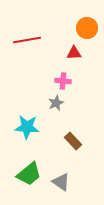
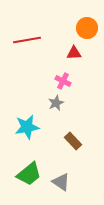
pink cross: rotated 21 degrees clockwise
cyan star: rotated 15 degrees counterclockwise
